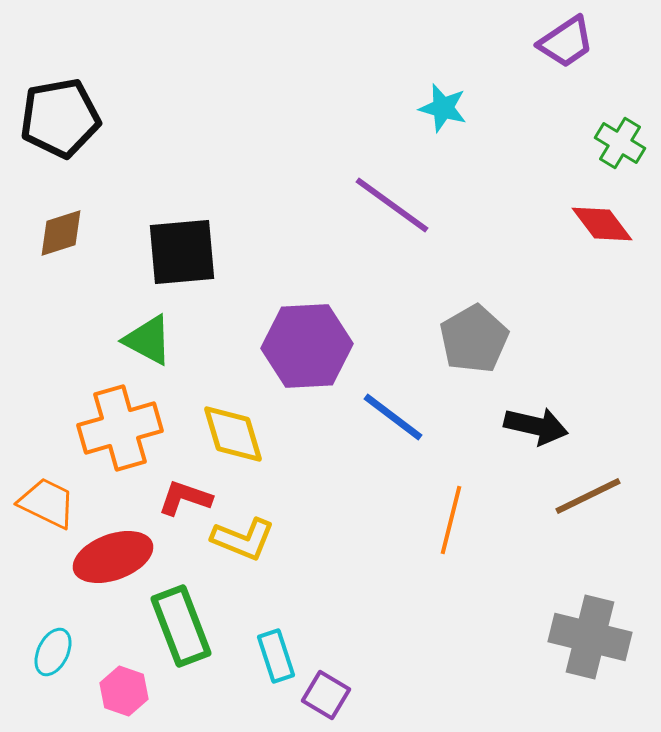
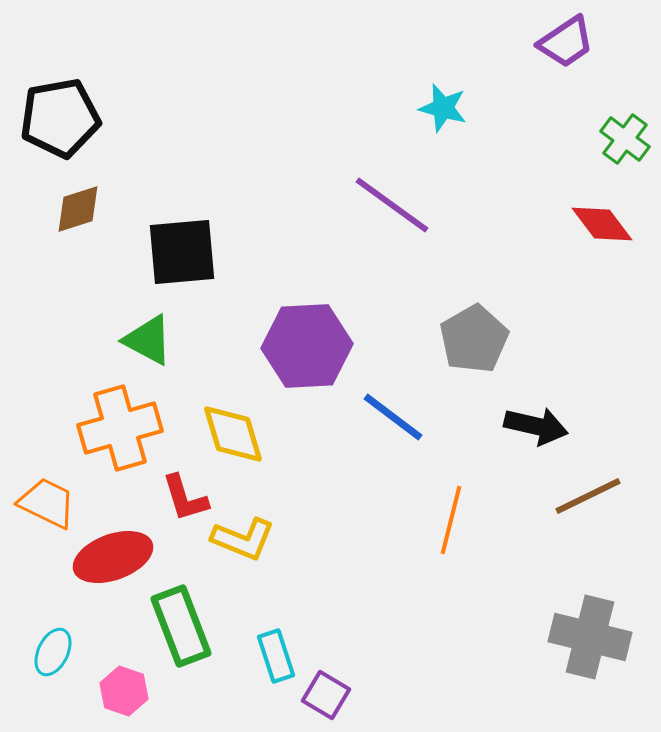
green cross: moved 5 px right, 4 px up; rotated 6 degrees clockwise
brown diamond: moved 17 px right, 24 px up
red L-shape: rotated 126 degrees counterclockwise
